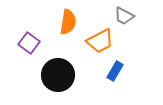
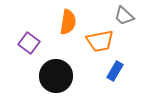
gray trapezoid: rotated 15 degrees clockwise
orange trapezoid: rotated 16 degrees clockwise
black circle: moved 2 px left, 1 px down
